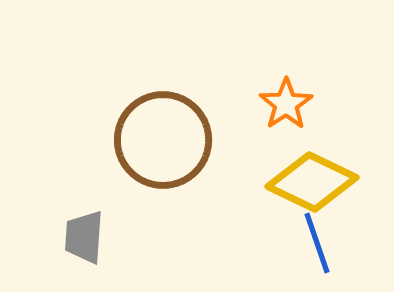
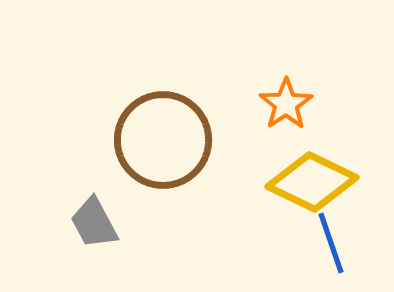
gray trapezoid: moved 10 px right, 14 px up; rotated 32 degrees counterclockwise
blue line: moved 14 px right
